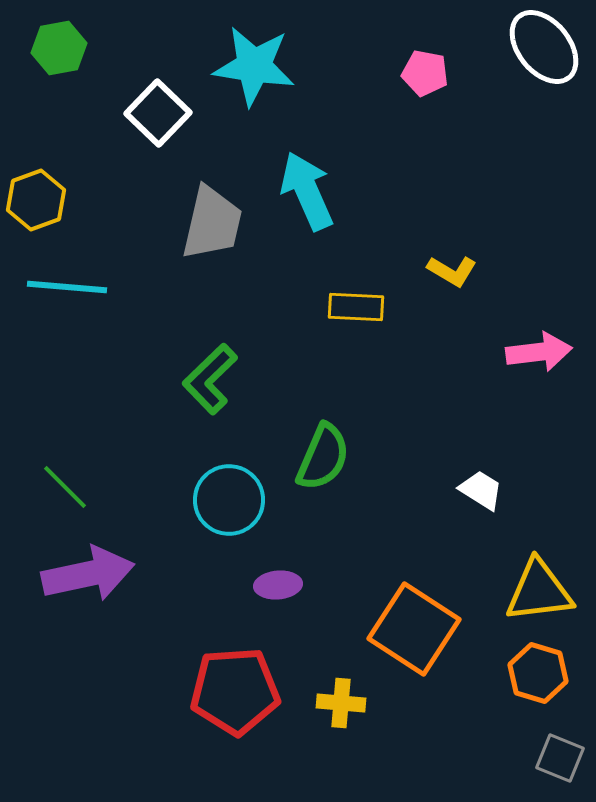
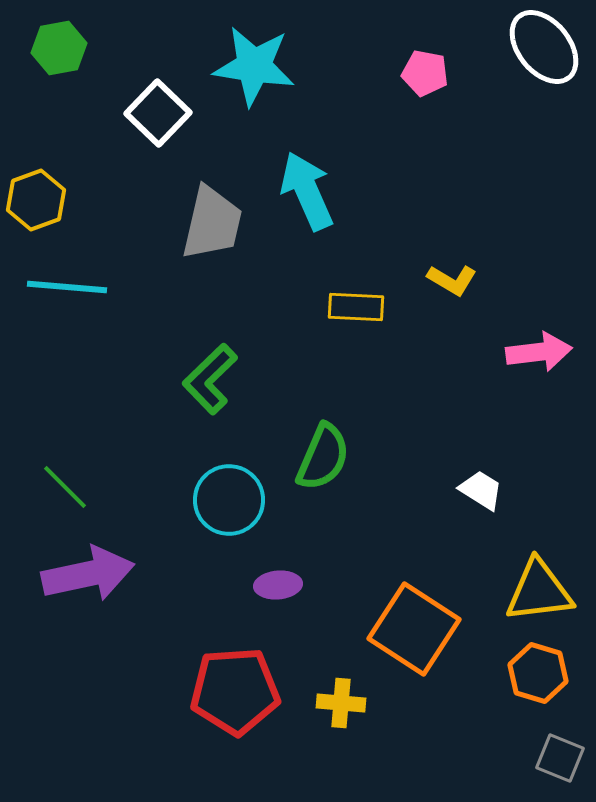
yellow L-shape: moved 9 px down
